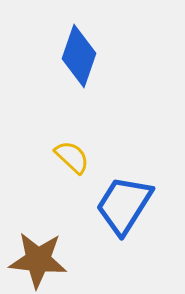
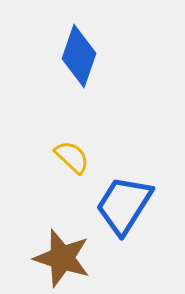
brown star: moved 24 px right, 2 px up; rotated 12 degrees clockwise
